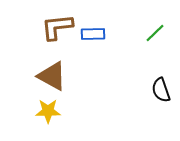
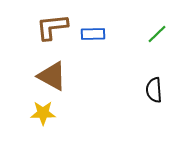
brown L-shape: moved 5 px left
green line: moved 2 px right, 1 px down
black semicircle: moved 7 px left; rotated 15 degrees clockwise
yellow star: moved 5 px left, 2 px down
